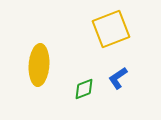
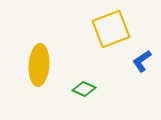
blue L-shape: moved 24 px right, 17 px up
green diamond: rotated 45 degrees clockwise
